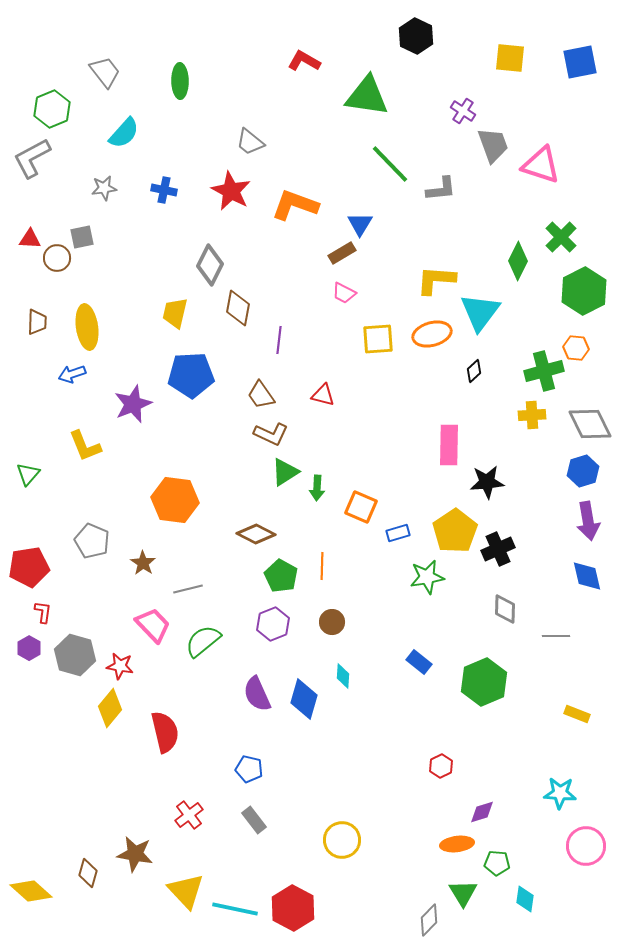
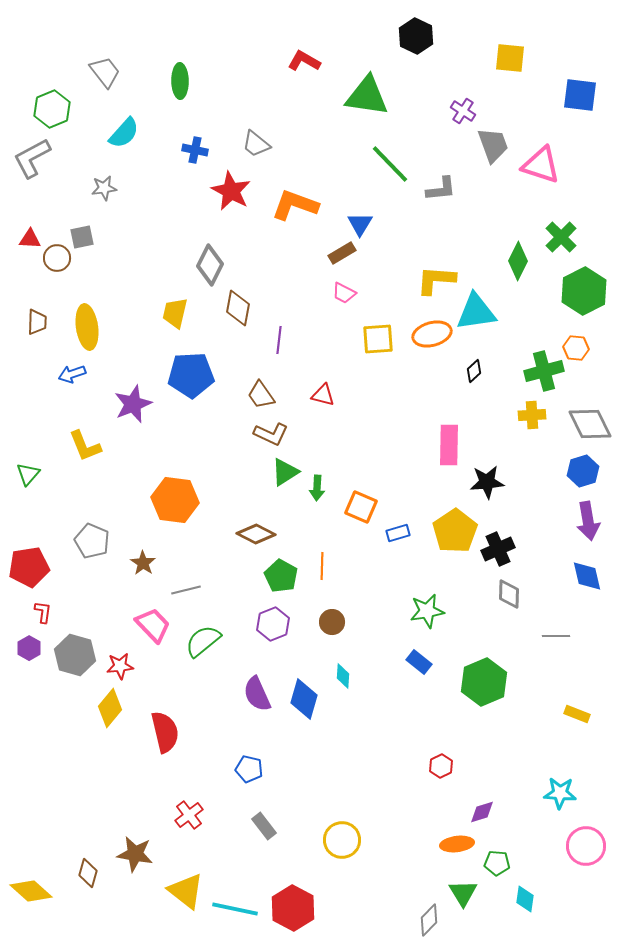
blue square at (580, 62): moved 33 px down; rotated 18 degrees clockwise
gray trapezoid at (250, 142): moved 6 px right, 2 px down
blue cross at (164, 190): moved 31 px right, 40 px up
cyan triangle at (480, 312): moved 4 px left; rotated 45 degrees clockwise
green star at (427, 577): moved 34 px down
gray line at (188, 589): moved 2 px left, 1 px down
gray diamond at (505, 609): moved 4 px right, 15 px up
red star at (120, 666): rotated 16 degrees counterclockwise
gray rectangle at (254, 820): moved 10 px right, 6 px down
yellow triangle at (186, 891): rotated 9 degrees counterclockwise
